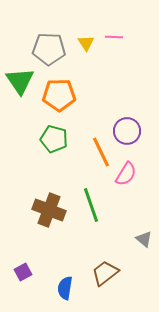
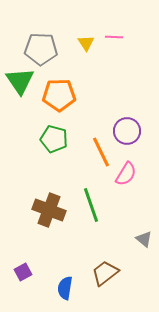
gray pentagon: moved 8 px left
